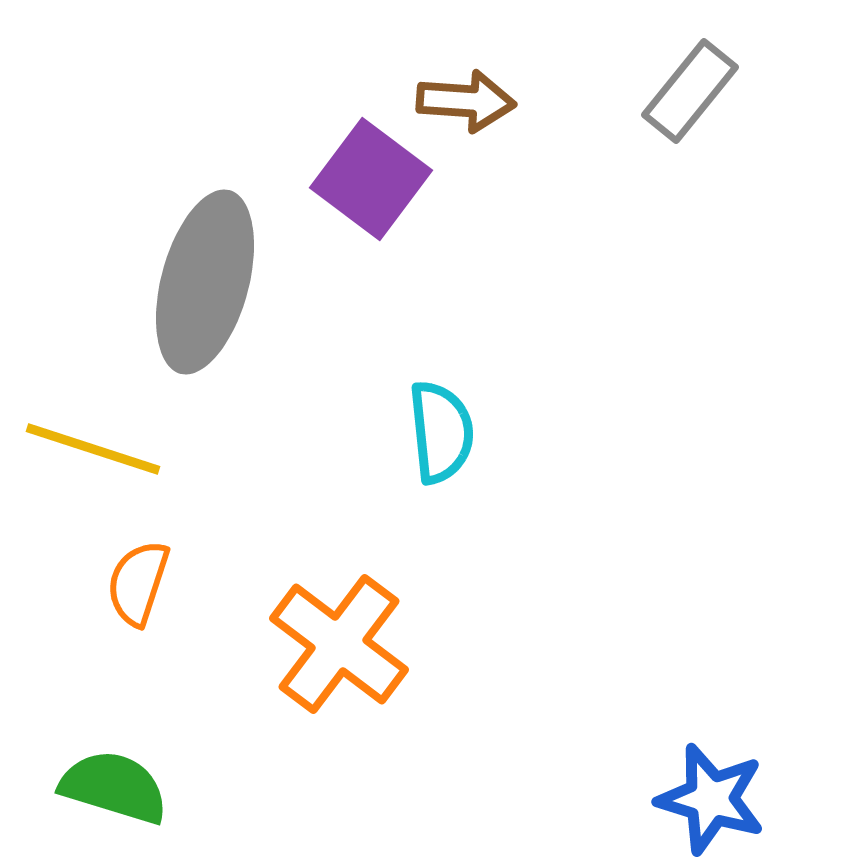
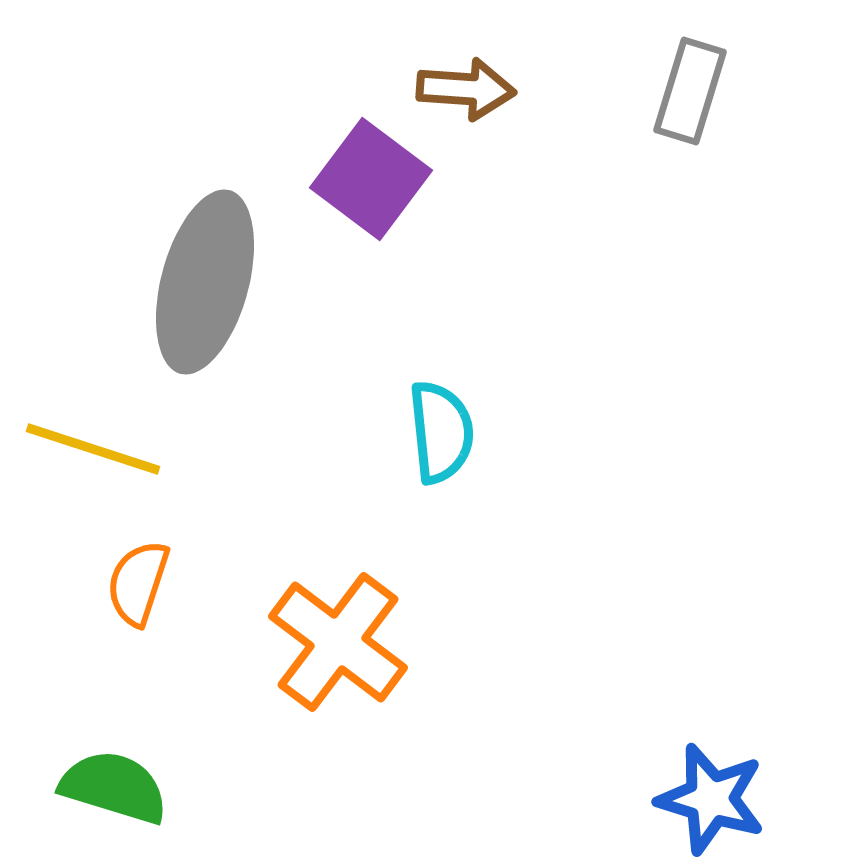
gray rectangle: rotated 22 degrees counterclockwise
brown arrow: moved 12 px up
orange cross: moved 1 px left, 2 px up
